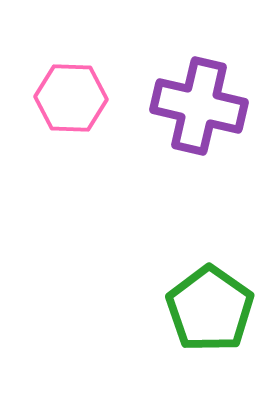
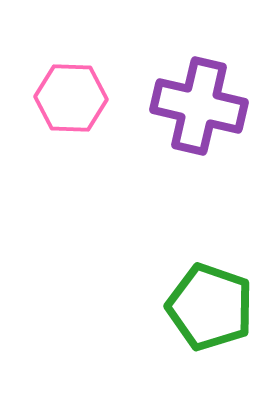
green pentagon: moved 2 px up; rotated 16 degrees counterclockwise
